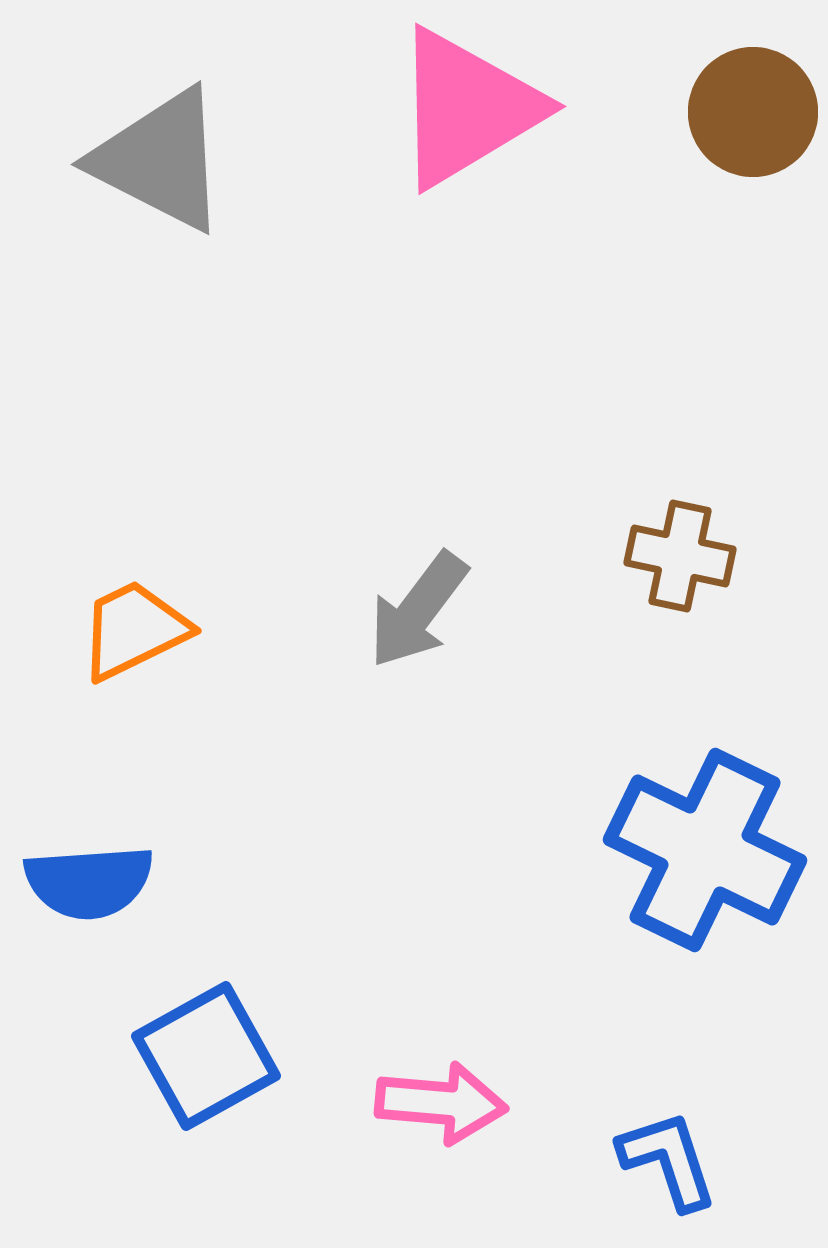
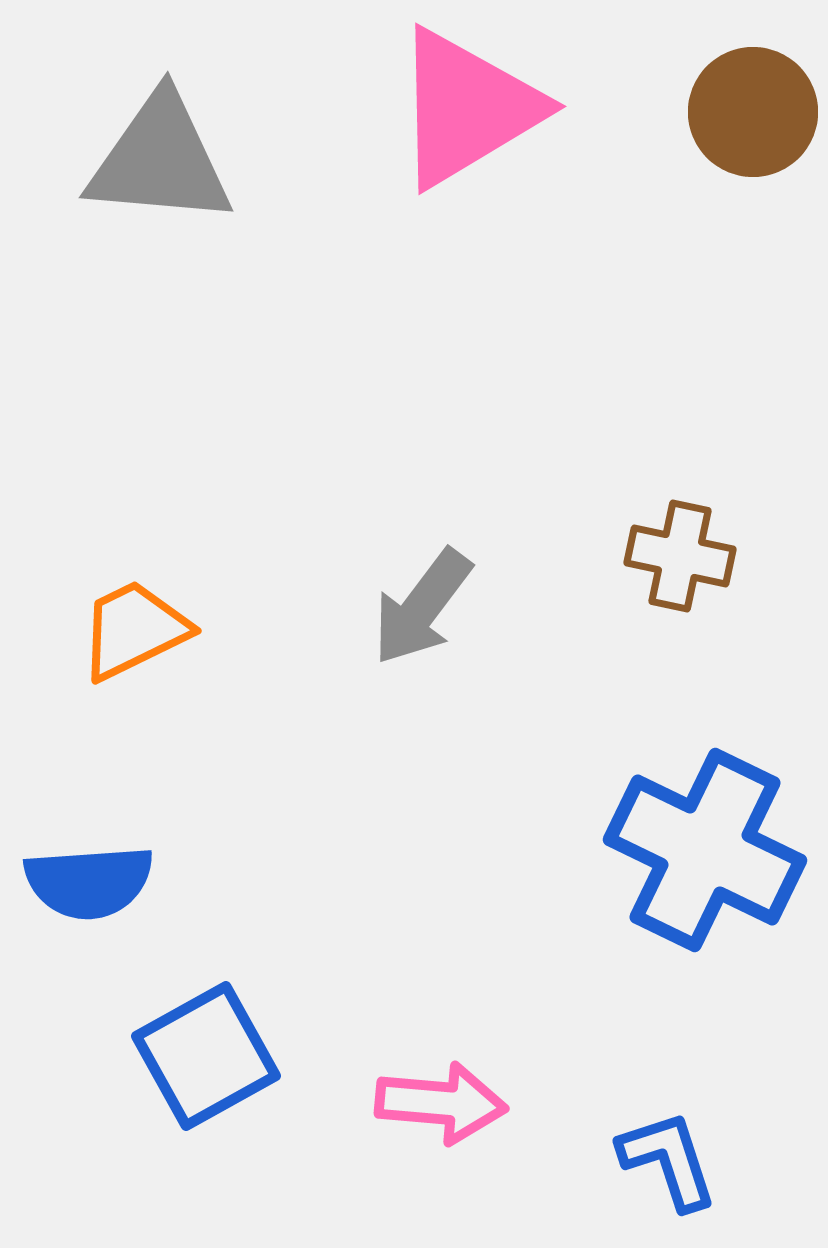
gray triangle: rotated 22 degrees counterclockwise
gray arrow: moved 4 px right, 3 px up
